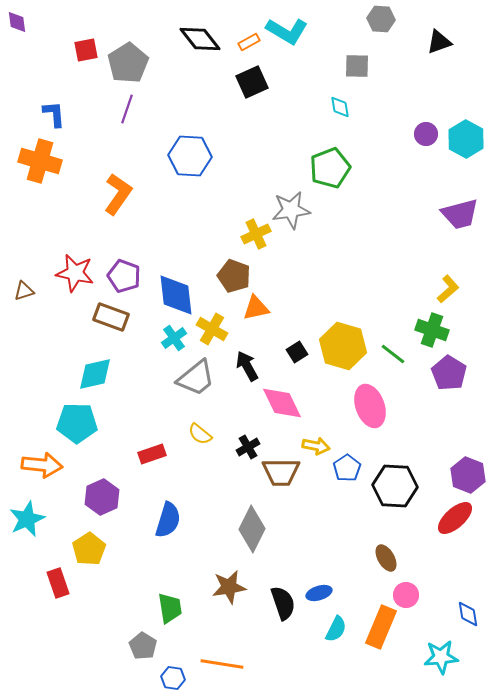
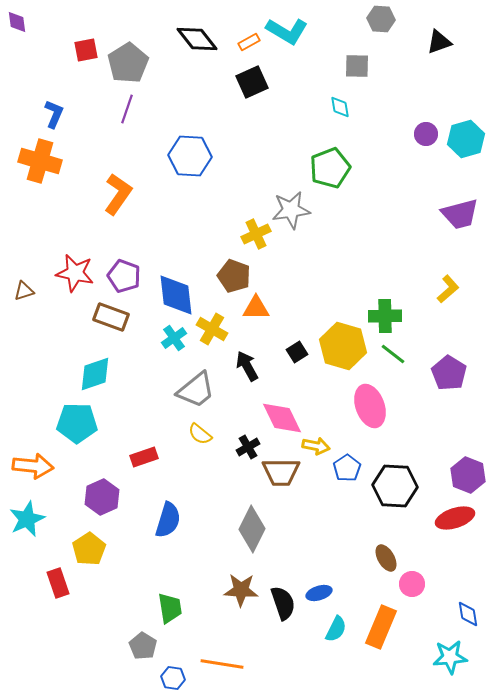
black diamond at (200, 39): moved 3 px left
blue L-shape at (54, 114): rotated 28 degrees clockwise
cyan hexagon at (466, 139): rotated 15 degrees clockwise
orange triangle at (256, 308): rotated 12 degrees clockwise
green cross at (432, 330): moved 47 px left, 14 px up; rotated 20 degrees counterclockwise
cyan diamond at (95, 374): rotated 6 degrees counterclockwise
gray trapezoid at (196, 378): moved 12 px down
pink diamond at (282, 403): moved 15 px down
red rectangle at (152, 454): moved 8 px left, 3 px down
orange arrow at (42, 465): moved 9 px left, 1 px down
red ellipse at (455, 518): rotated 24 degrees clockwise
brown star at (229, 587): moved 12 px right, 3 px down; rotated 12 degrees clockwise
pink circle at (406, 595): moved 6 px right, 11 px up
cyan star at (441, 657): moved 9 px right
